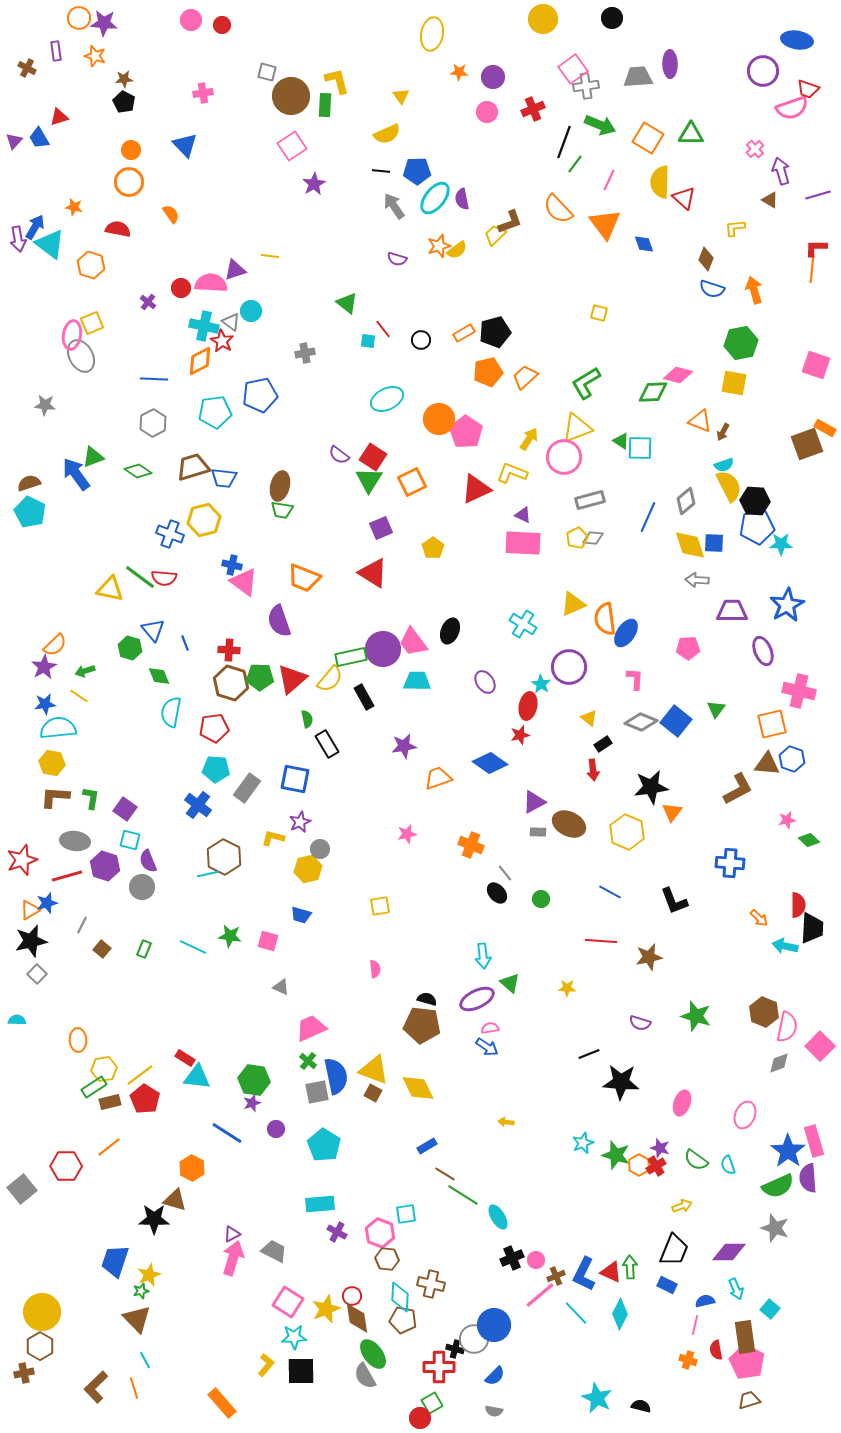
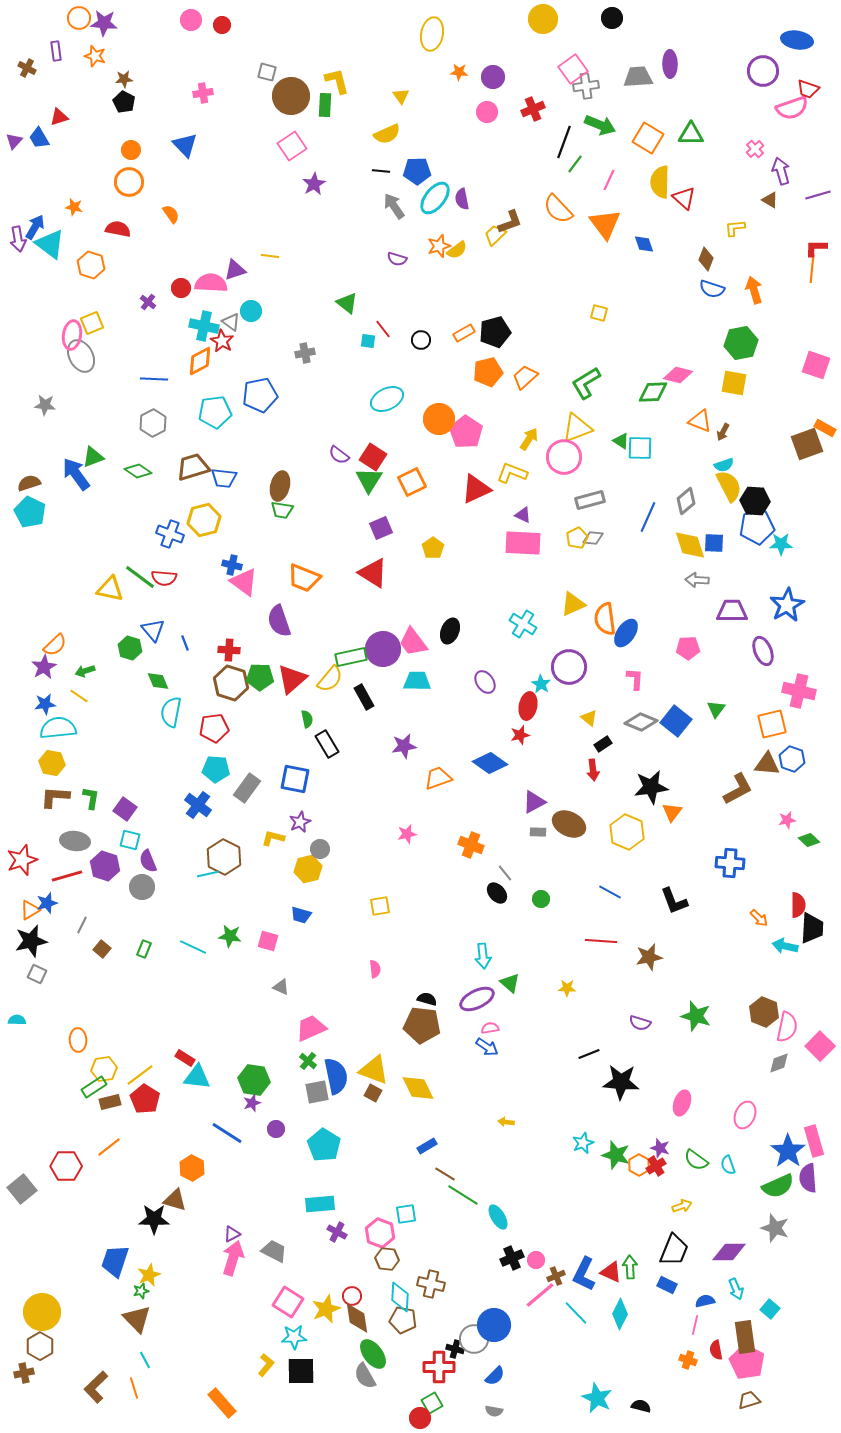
green diamond at (159, 676): moved 1 px left, 5 px down
gray square at (37, 974): rotated 18 degrees counterclockwise
